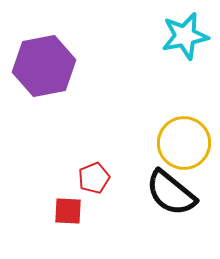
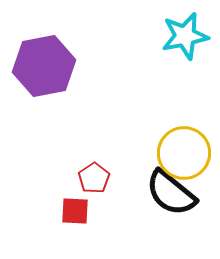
yellow circle: moved 10 px down
red pentagon: rotated 12 degrees counterclockwise
red square: moved 7 px right
